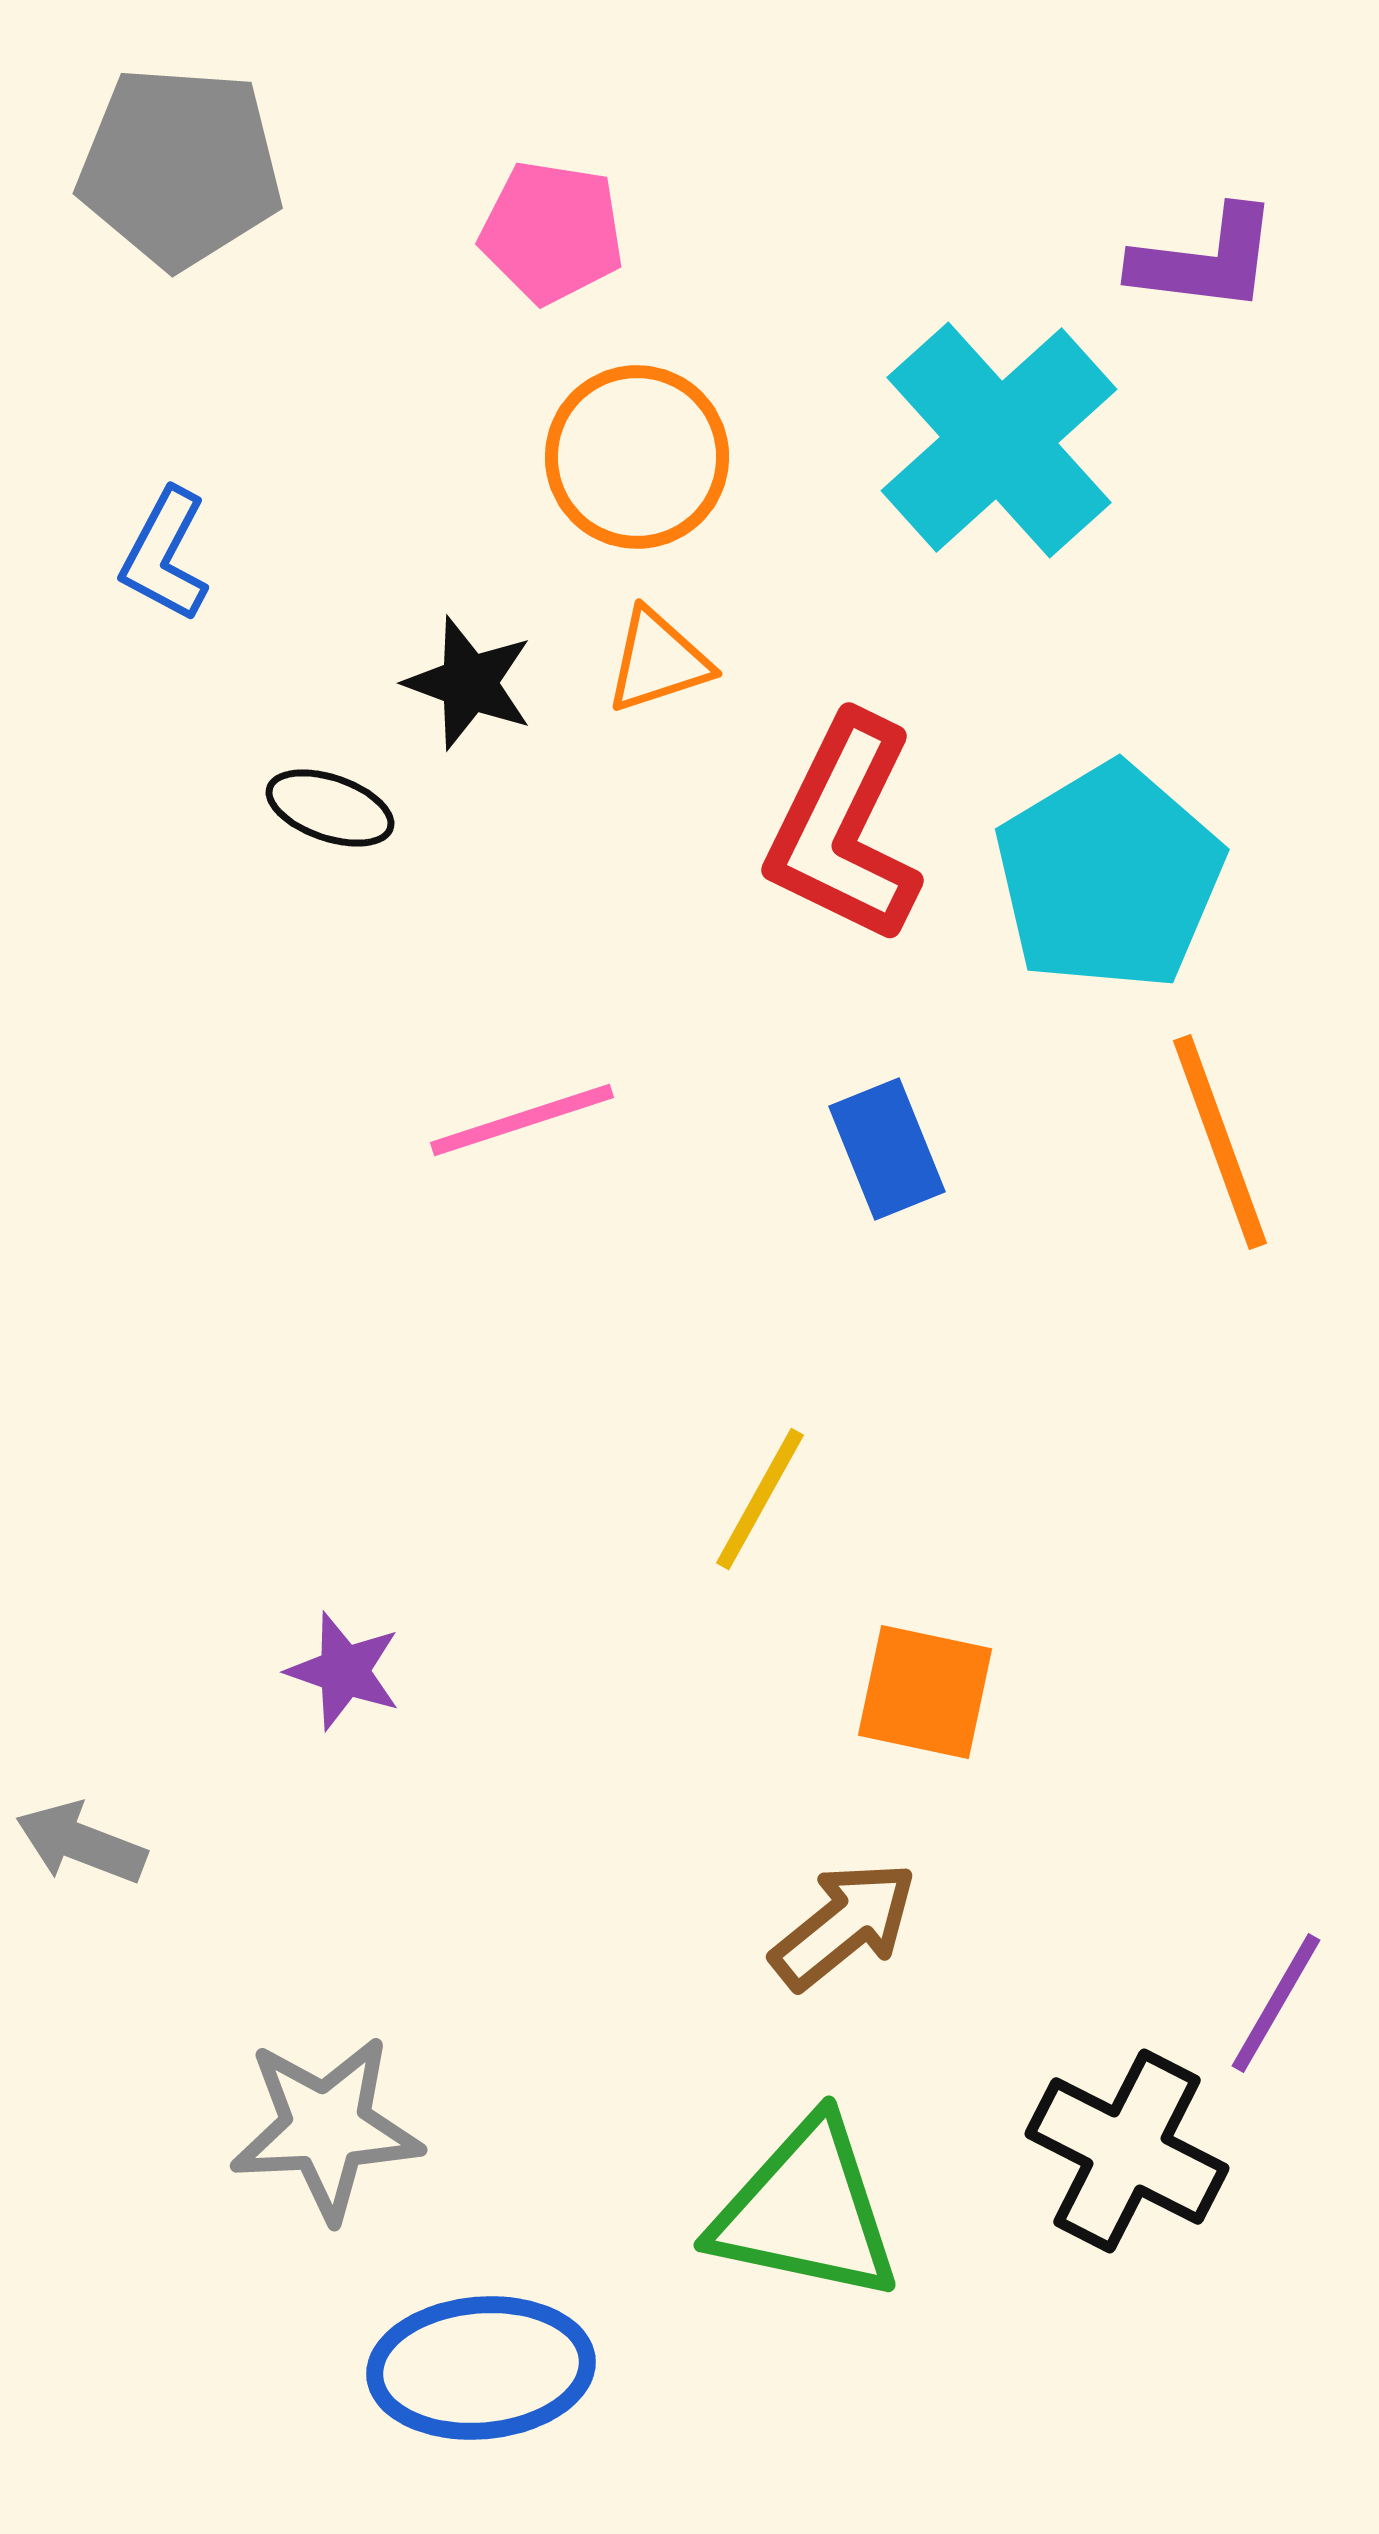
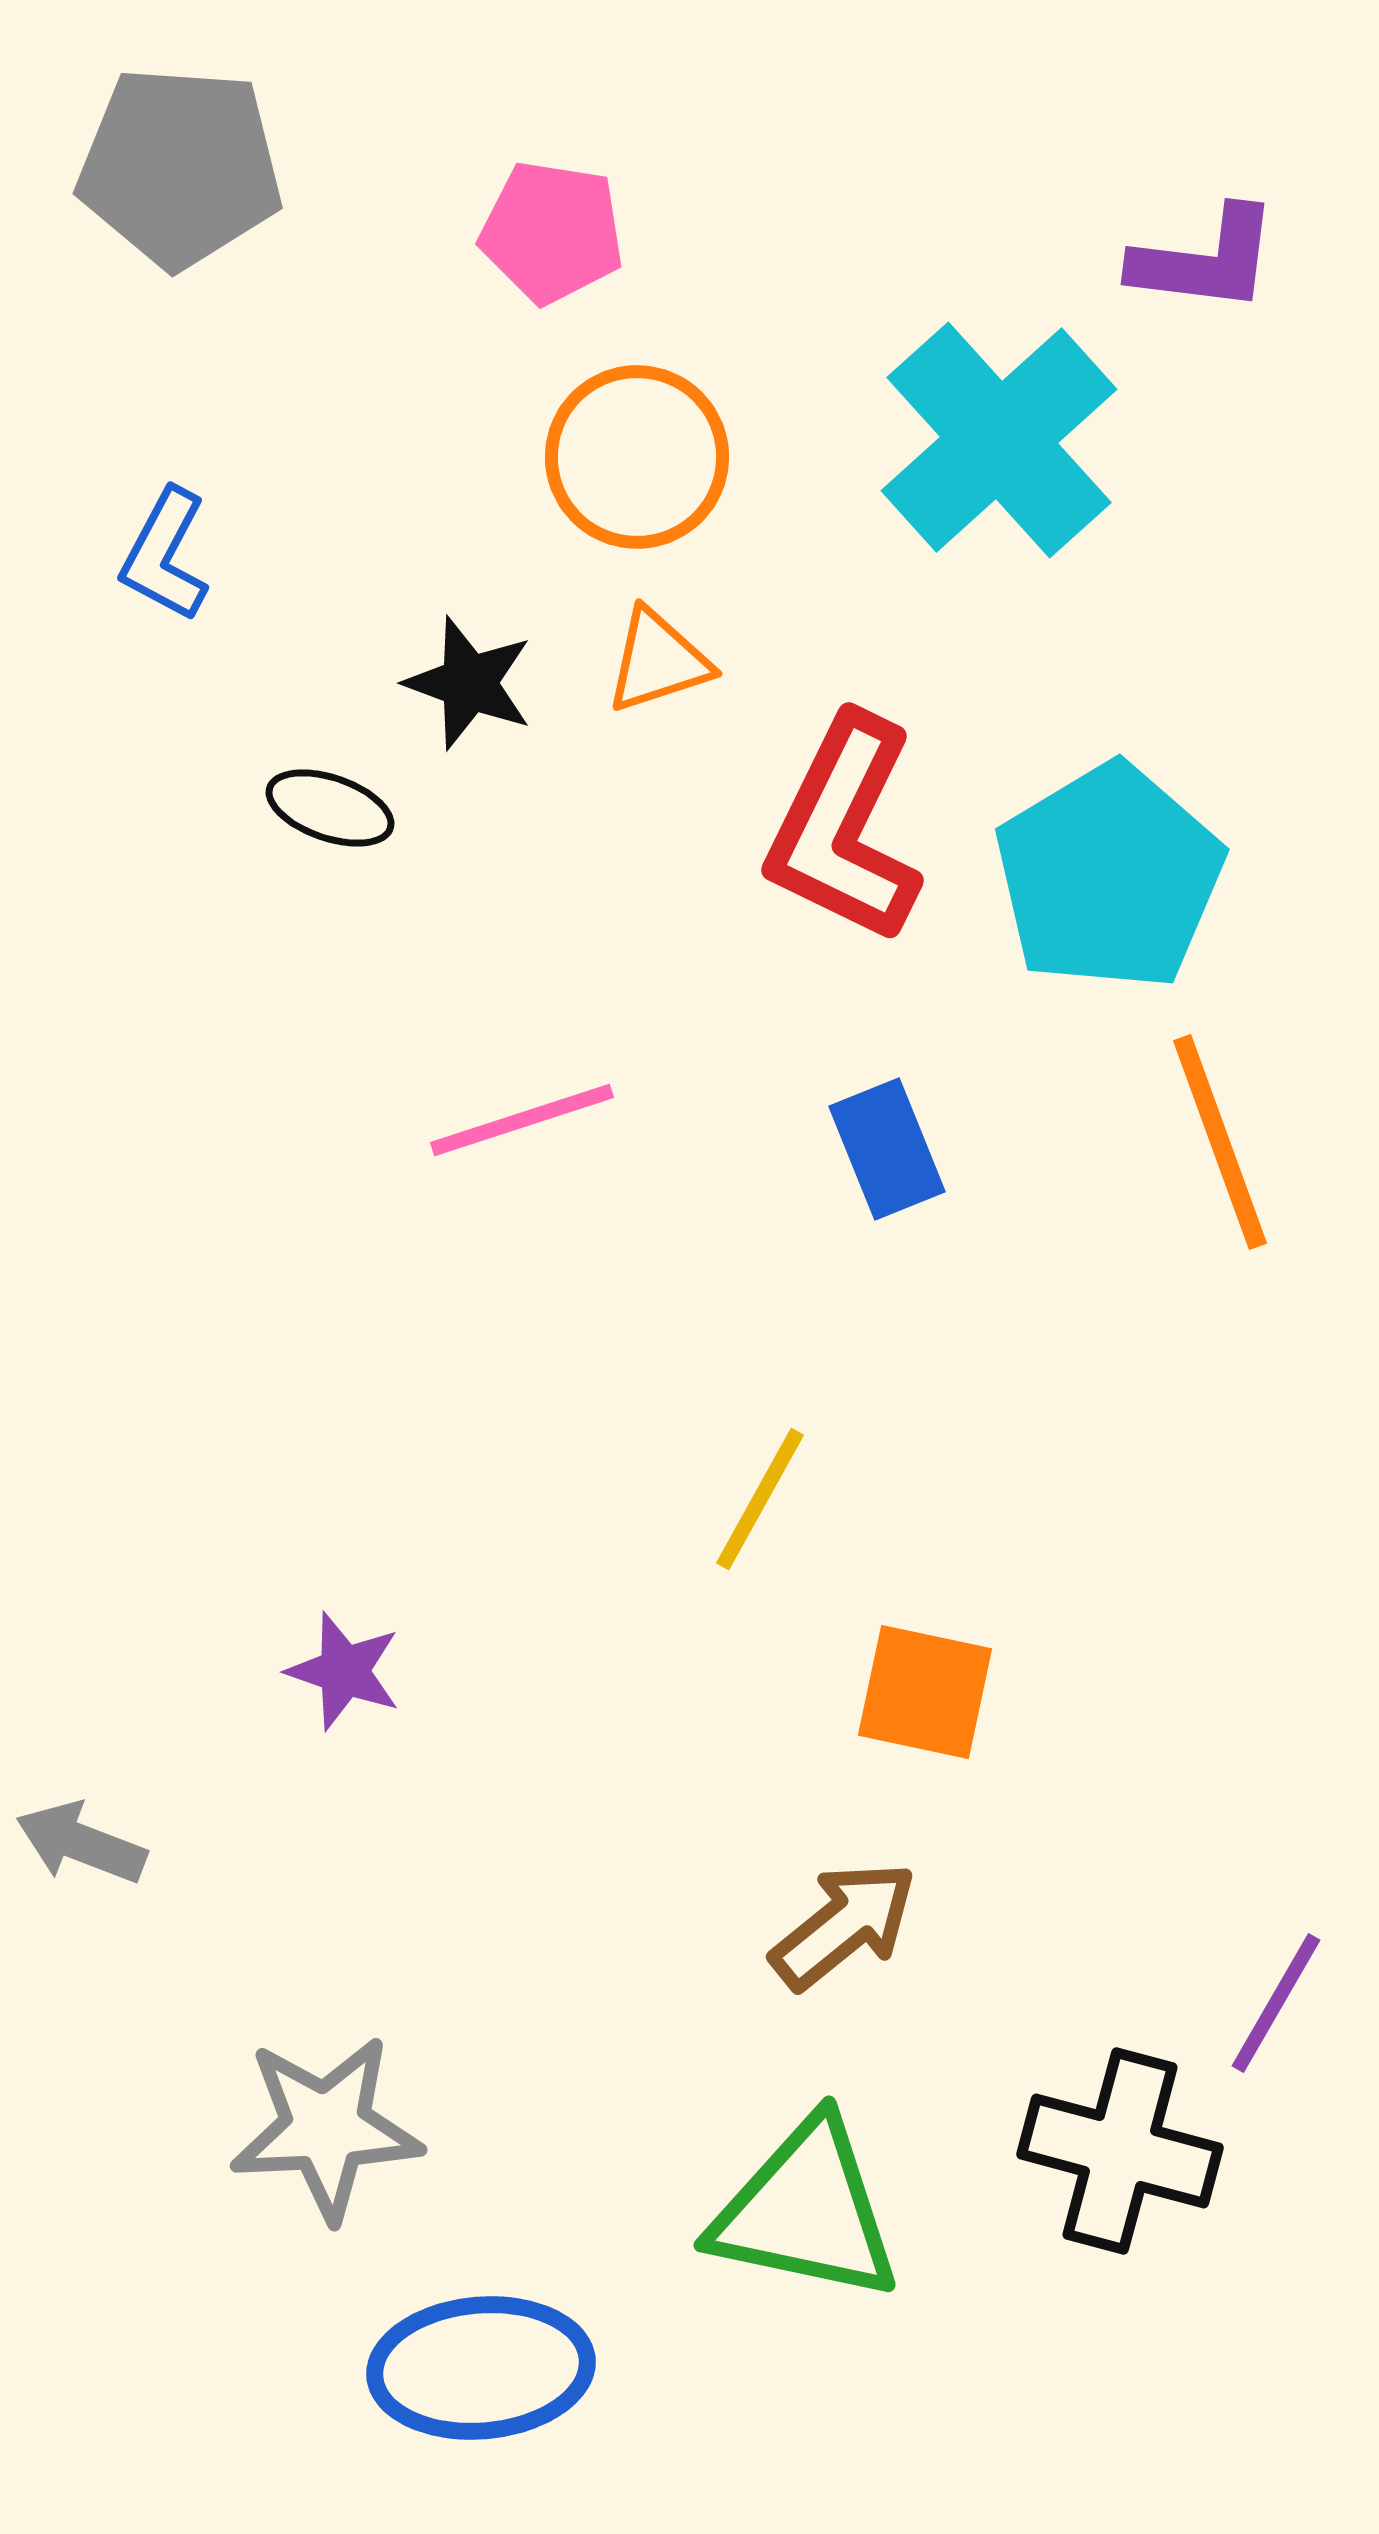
black cross: moved 7 px left; rotated 12 degrees counterclockwise
